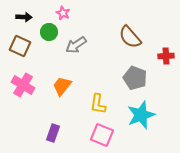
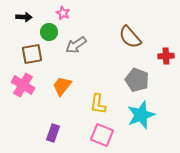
brown square: moved 12 px right, 8 px down; rotated 35 degrees counterclockwise
gray pentagon: moved 2 px right, 2 px down
